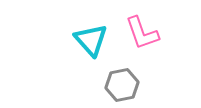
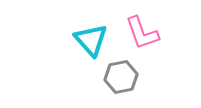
gray hexagon: moved 1 px left, 8 px up
